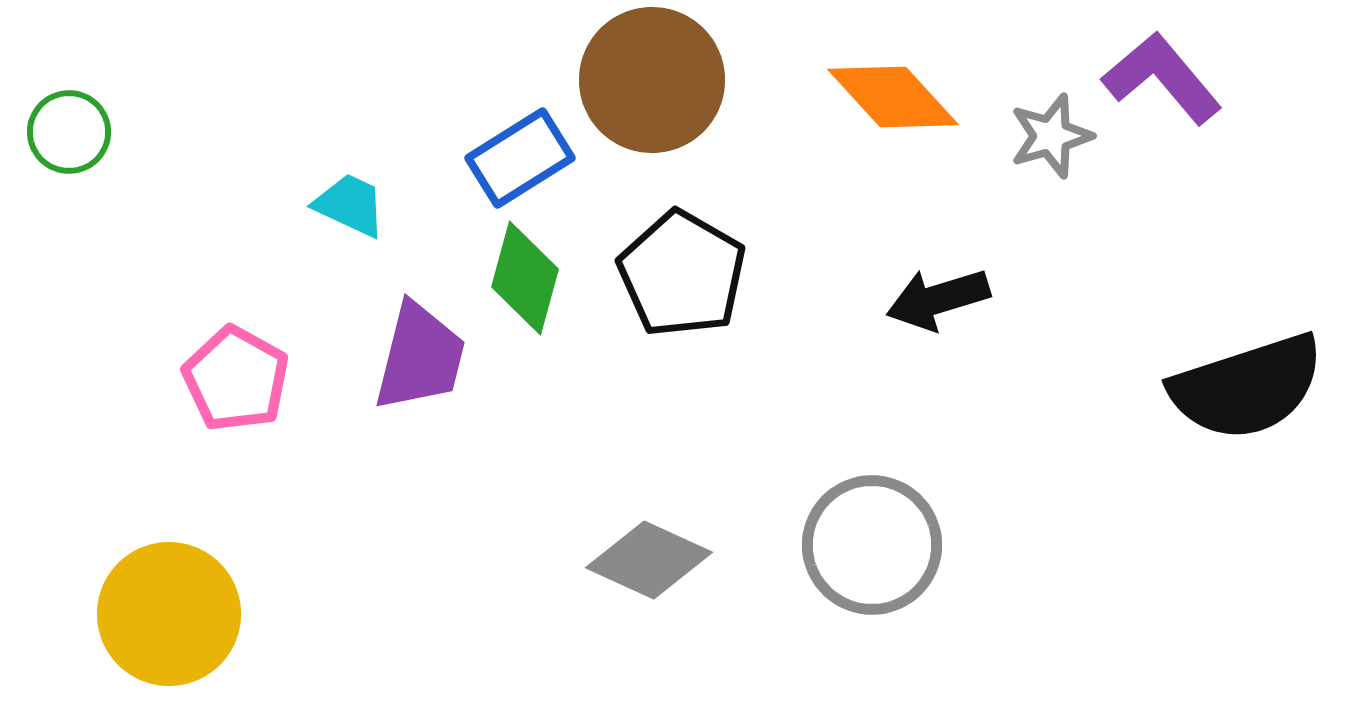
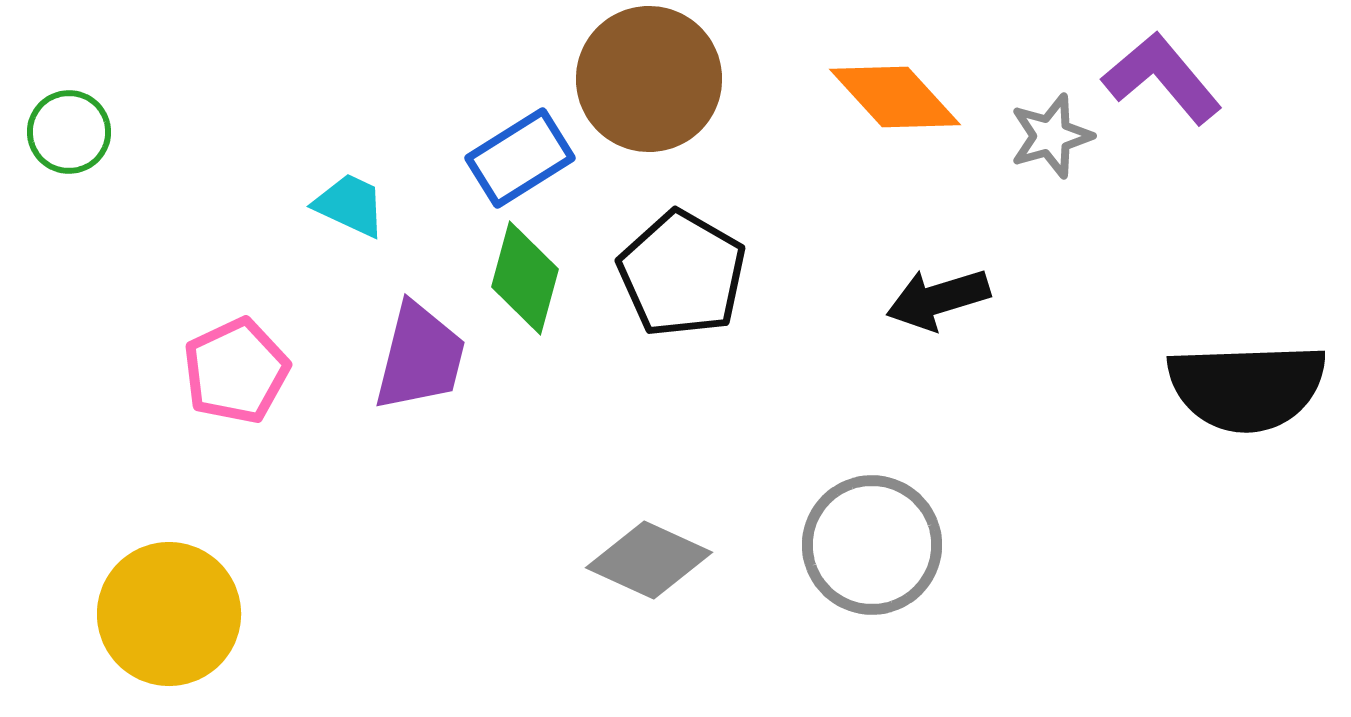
brown circle: moved 3 px left, 1 px up
orange diamond: moved 2 px right
pink pentagon: moved 8 px up; rotated 18 degrees clockwise
black semicircle: rotated 16 degrees clockwise
